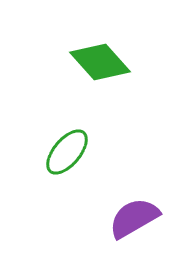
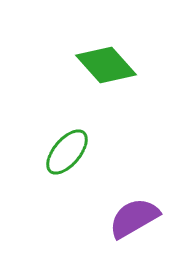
green diamond: moved 6 px right, 3 px down
